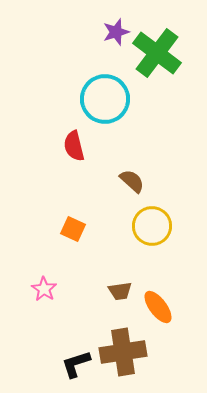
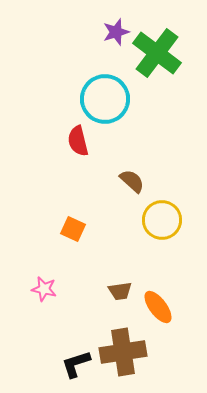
red semicircle: moved 4 px right, 5 px up
yellow circle: moved 10 px right, 6 px up
pink star: rotated 20 degrees counterclockwise
